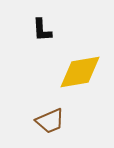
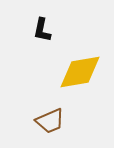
black L-shape: rotated 15 degrees clockwise
